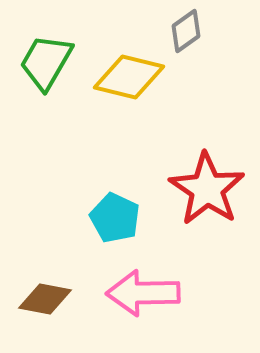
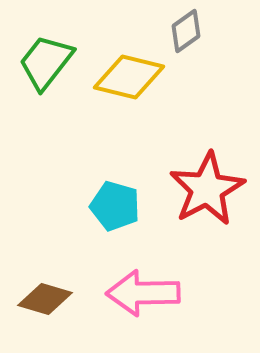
green trapezoid: rotated 8 degrees clockwise
red star: rotated 10 degrees clockwise
cyan pentagon: moved 12 px up; rotated 9 degrees counterclockwise
brown diamond: rotated 6 degrees clockwise
